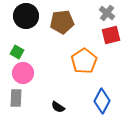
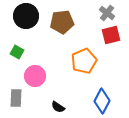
orange pentagon: rotated 10 degrees clockwise
pink circle: moved 12 px right, 3 px down
